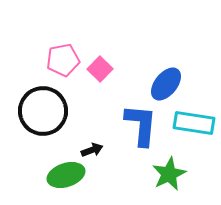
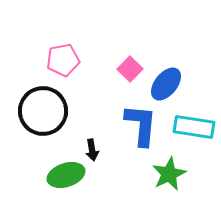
pink square: moved 30 px right
cyan rectangle: moved 4 px down
black arrow: rotated 100 degrees clockwise
